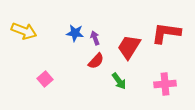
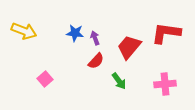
red trapezoid: rotated 8 degrees clockwise
